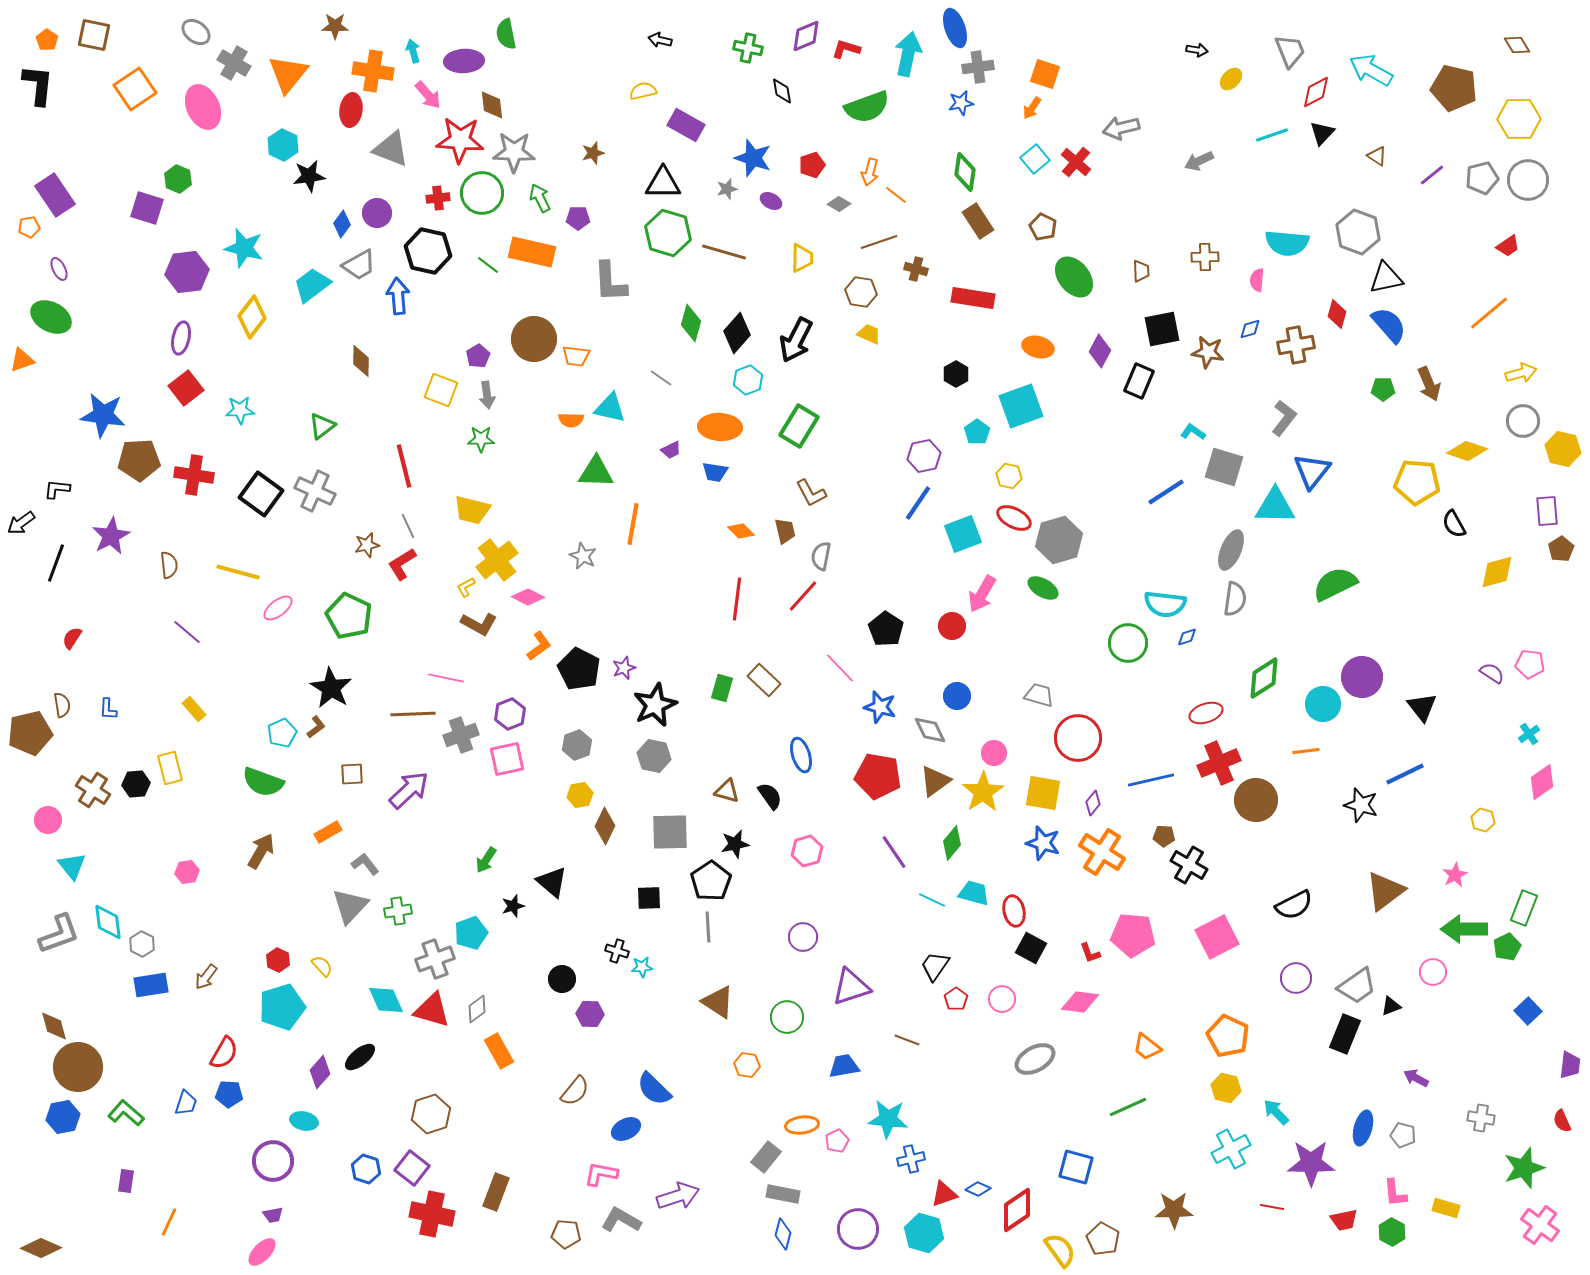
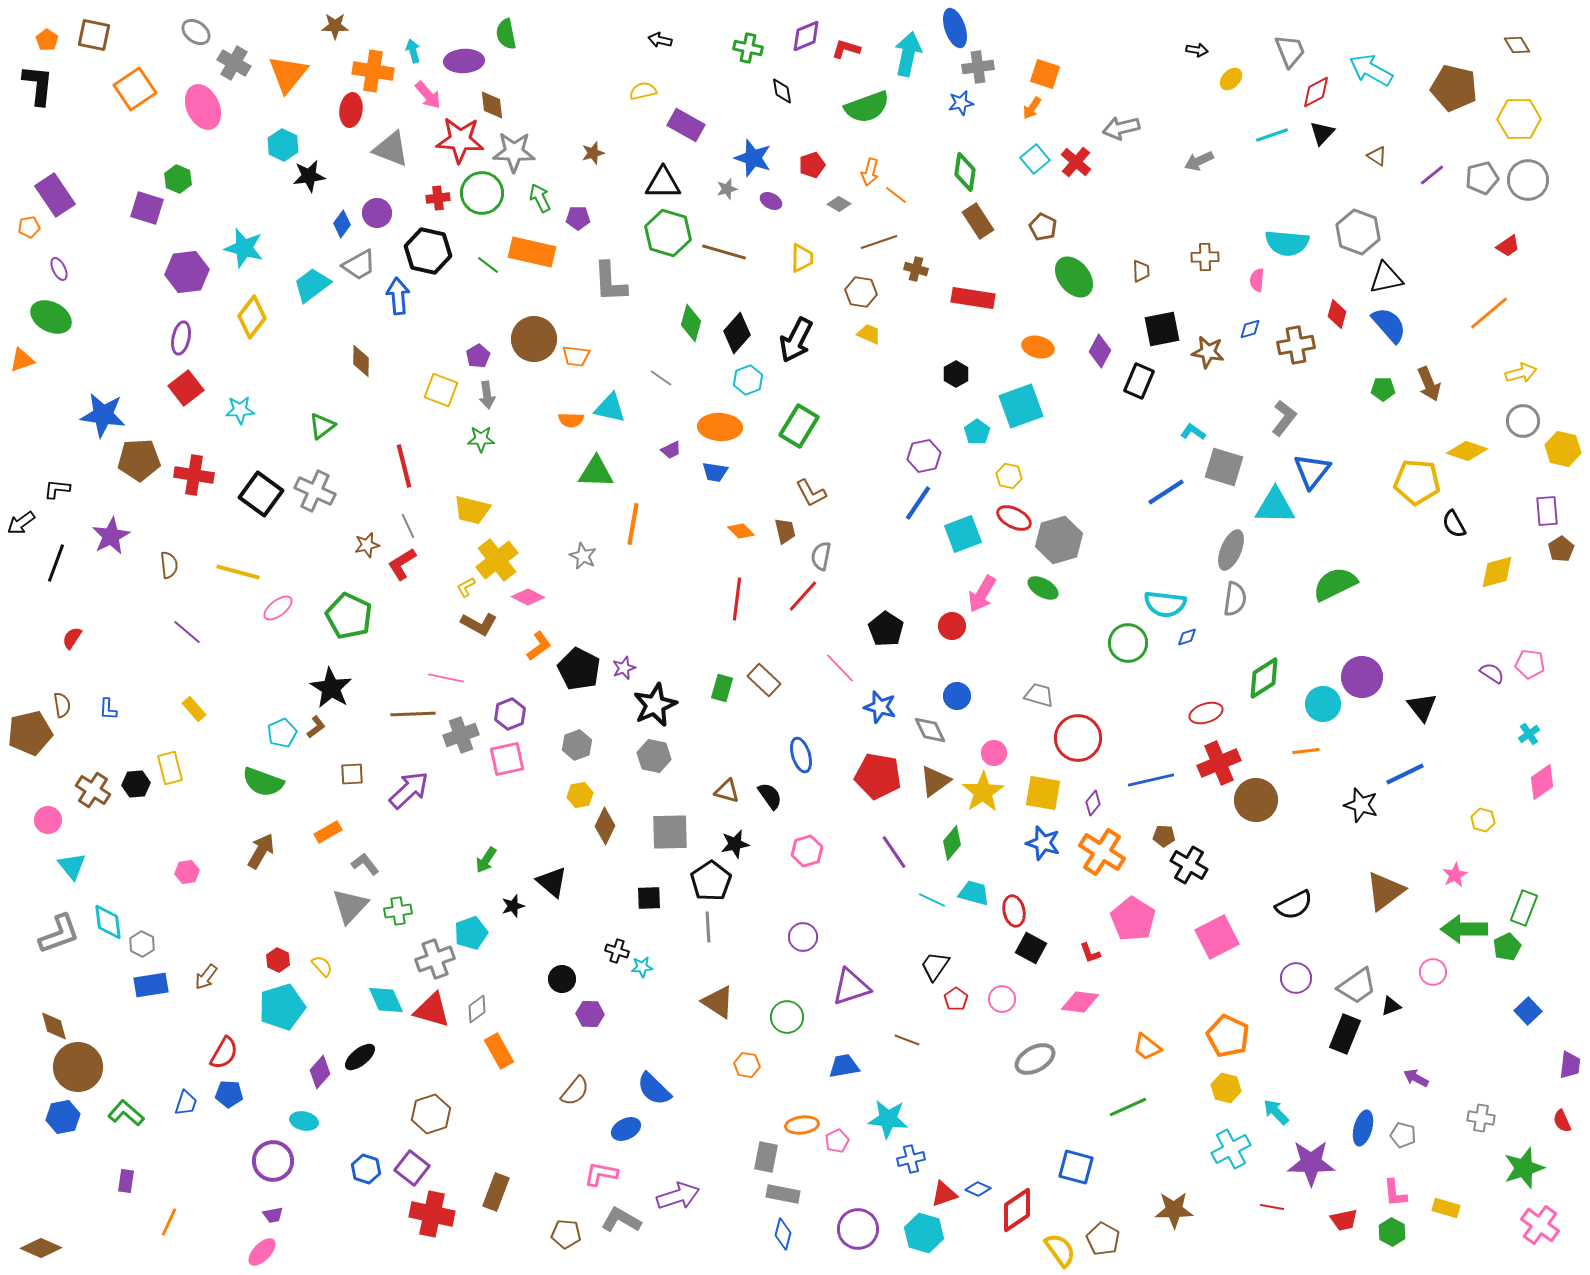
pink pentagon at (1133, 935): moved 16 px up; rotated 27 degrees clockwise
gray rectangle at (766, 1157): rotated 28 degrees counterclockwise
